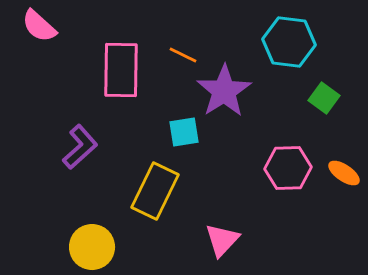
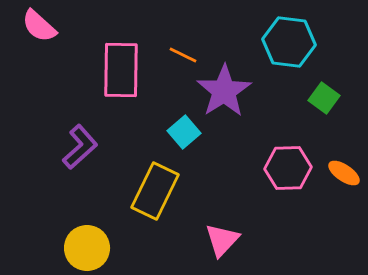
cyan square: rotated 32 degrees counterclockwise
yellow circle: moved 5 px left, 1 px down
